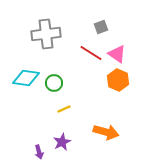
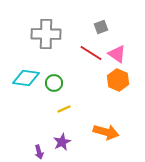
gray cross: rotated 8 degrees clockwise
